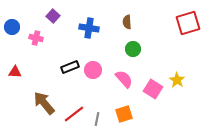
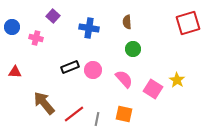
orange square: rotated 30 degrees clockwise
